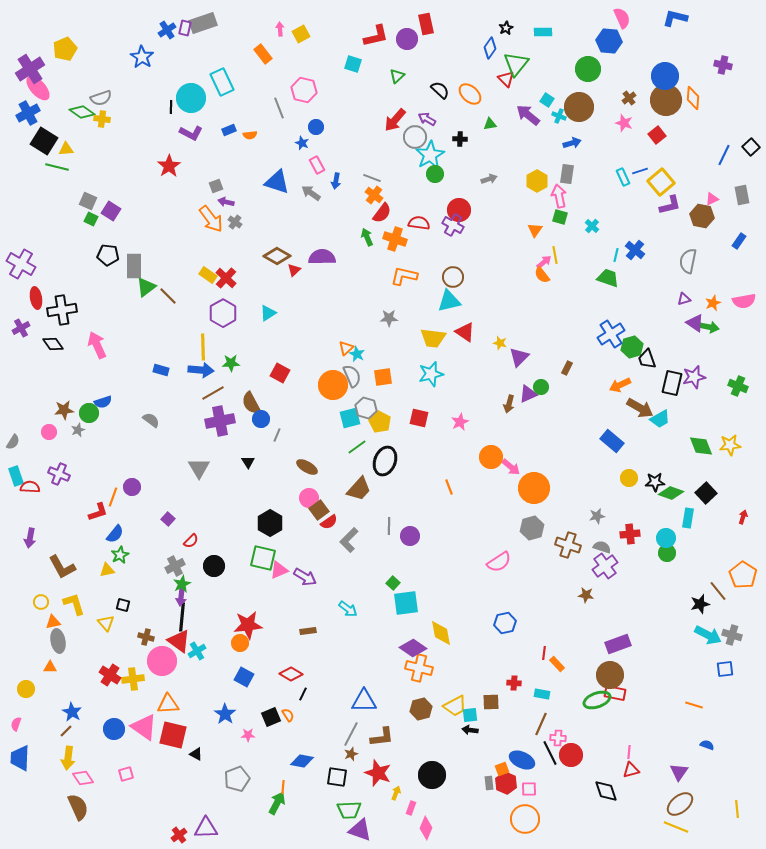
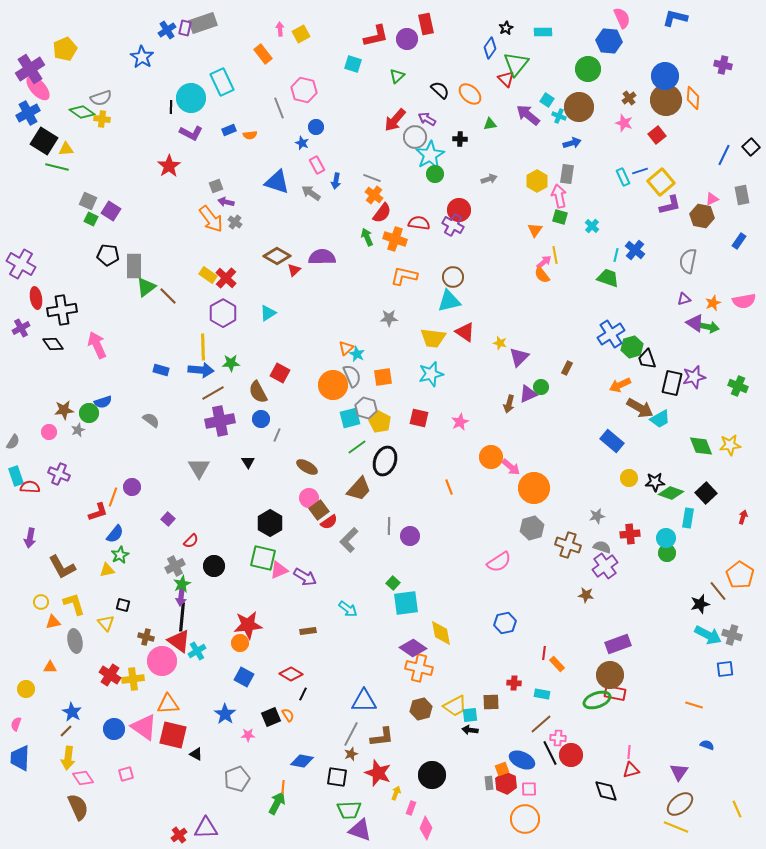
brown semicircle at (251, 403): moved 7 px right, 11 px up
orange pentagon at (743, 575): moved 3 px left
gray ellipse at (58, 641): moved 17 px right
brown line at (541, 724): rotated 25 degrees clockwise
yellow line at (737, 809): rotated 18 degrees counterclockwise
